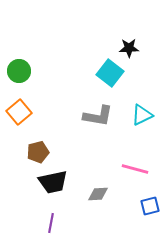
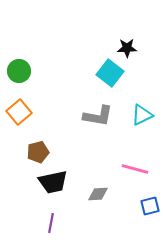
black star: moved 2 px left
